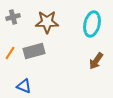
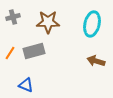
brown star: moved 1 px right
brown arrow: rotated 72 degrees clockwise
blue triangle: moved 2 px right, 1 px up
